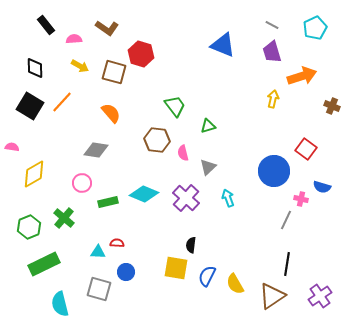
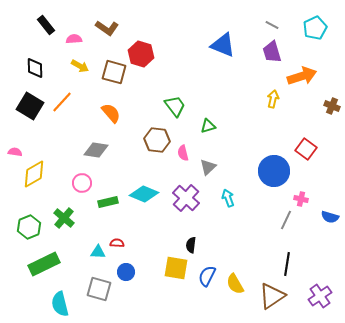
pink semicircle at (12, 147): moved 3 px right, 5 px down
blue semicircle at (322, 187): moved 8 px right, 30 px down
